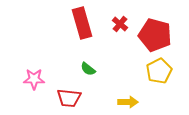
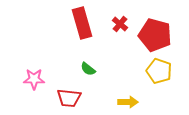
yellow pentagon: rotated 25 degrees counterclockwise
